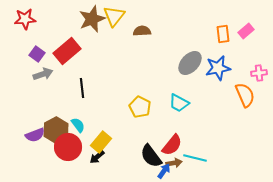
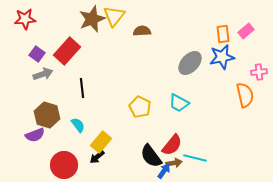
red rectangle: rotated 8 degrees counterclockwise
blue star: moved 4 px right, 11 px up
pink cross: moved 1 px up
orange semicircle: rotated 10 degrees clockwise
brown hexagon: moved 9 px left, 15 px up; rotated 15 degrees counterclockwise
red circle: moved 4 px left, 18 px down
